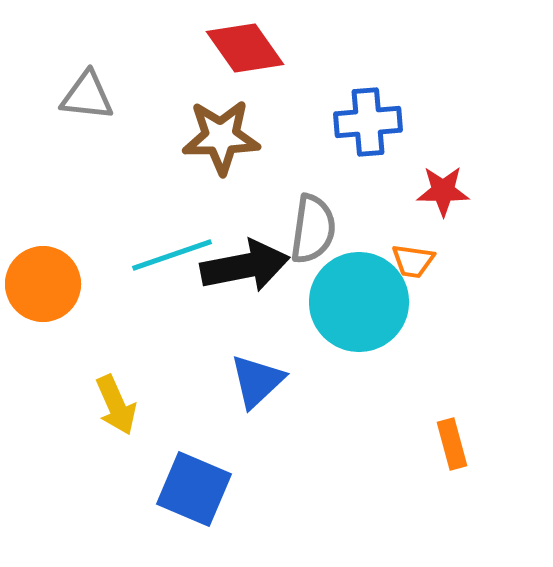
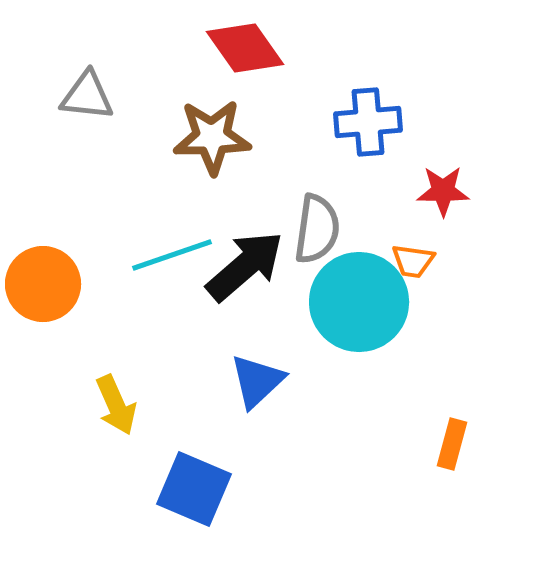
brown star: moved 9 px left
gray semicircle: moved 4 px right
black arrow: rotated 30 degrees counterclockwise
orange rectangle: rotated 30 degrees clockwise
